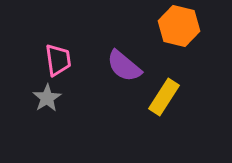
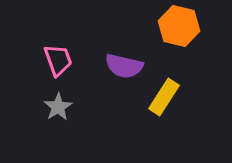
pink trapezoid: rotated 12 degrees counterclockwise
purple semicircle: rotated 27 degrees counterclockwise
gray star: moved 11 px right, 9 px down
